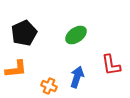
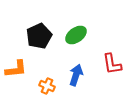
black pentagon: moved 15 px right, 3 px down
red L-shape: moved 1 px right, 1 px up
blue arrow: moved 1 px left, 2 px up
orange cross: moved 2 px left
